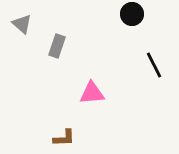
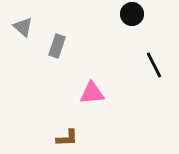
gray triangle: moved 1 px right, 3 px down
brown L-shape: moved 3 px right
